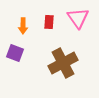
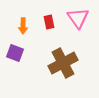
red rectangle: rotated 16 degrees counterclockwise
